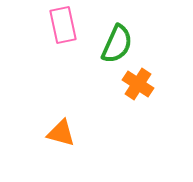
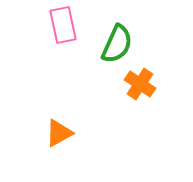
orange cross: moved 2 px right
orange triangle: moved 2 px left; rotated 44 degrees counterclockwise
